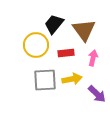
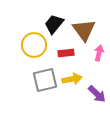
yellow circle: moved 2 px left
pink arrow: moved 6 px right, 5 px up
gray square: rotated 10 degrees counterclockwise
